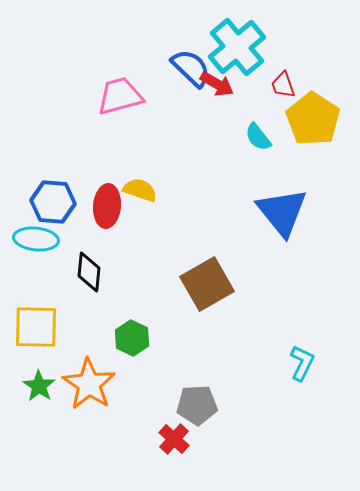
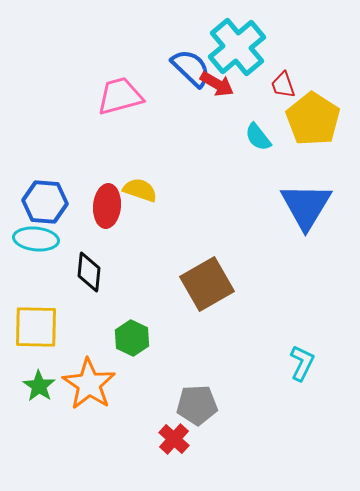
blue hexagon: moved 8 px left
blue triangle: moved 24 px right, 6 px up; rotated 10 degrees clockwise
